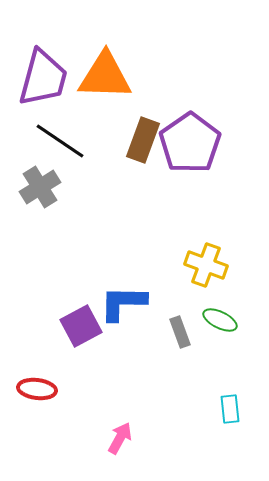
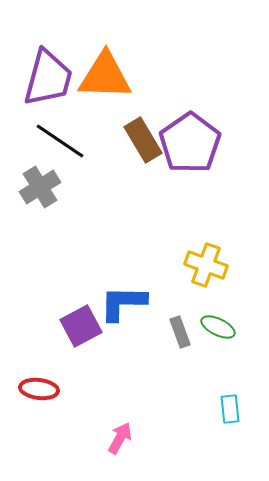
purple trapezoid: moved 5 px right
brown rectangle: rotated 51 degrees counterclockwise
green ellipse: moved 2 px left, 7 px down
red ellipse: moved 2 px right
